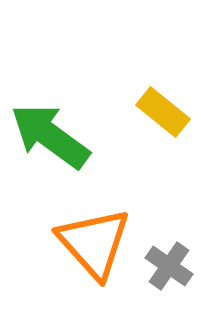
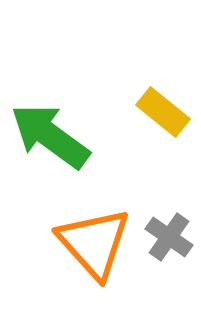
gray cross: moved 29 px up
